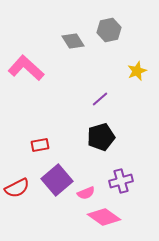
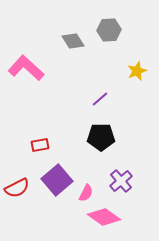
gray hexagon: rotated 10 degrees clockwise
black pentagon: rotated 16 degrees clockwise
purple cross: rotated 25 degrees counterclockwise
pink semicircle: rotated 42 degrees counterclockwise
